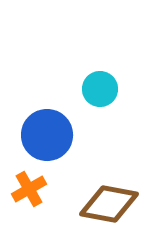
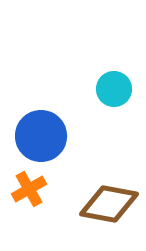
cyan circle: moved 14 px right
blue circle: moved 6 px left, 1 px down
